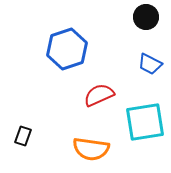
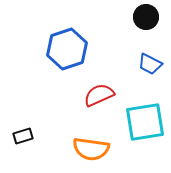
black rectangle: rotated 54 degrees clockwise
